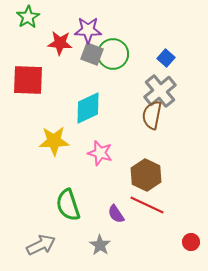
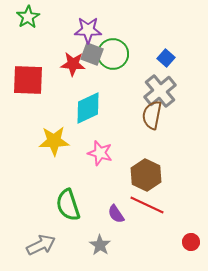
red star: moved 13 px right, 21 px down
